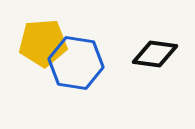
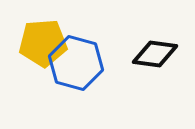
blue hexagon: rotated 6 degrees clockwise
